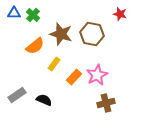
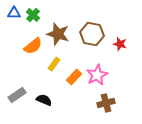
red star: moved 30 px down
brown star: moved 3 px left
orange semicircle: moved 2 px left
